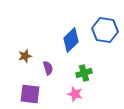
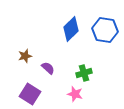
blue diamond: moved 11 px up
purple semicircle: rotated 32 degrees counterclockwise
purple square: rotated 25 degrees clockwise
